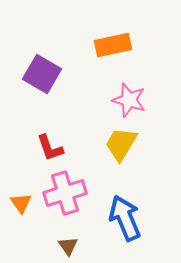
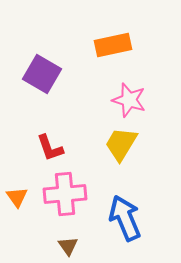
pink cross: moved 1 px down; rotated 12 degrees clockwise
orange triangle: moved 4 px left, 6 px up
